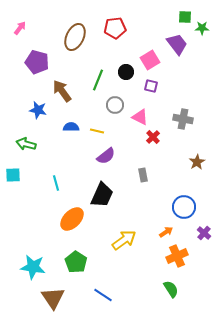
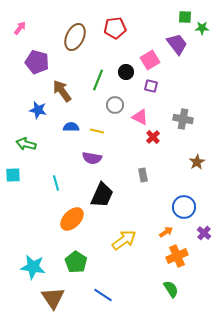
purple semicircle: moved 14 px left, 2 px down; rotated 48 degrees clockwise
